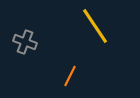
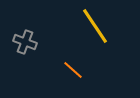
orange line: moved 3 px right, 6 px up; rotated 75 degrees counterclockwise
